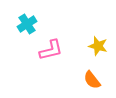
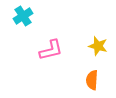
cyan cross: moved 4 px left, 8 px up
orange semicircle: rotated 42 degrees clockwise
